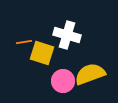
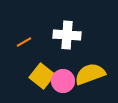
white cross: rotated 12 degrees counterclockwise
orange line: rotated 21 degrees counterclockwise
yellow square: moved 23 px down; rotated 20 degrees clockwise
